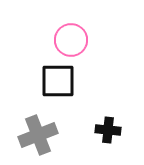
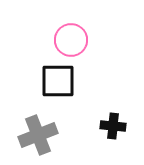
black cross: moved 5 px right, 4 px up
